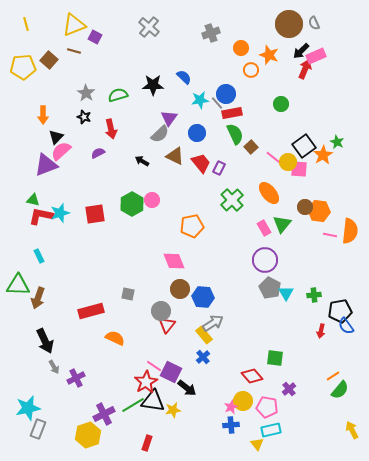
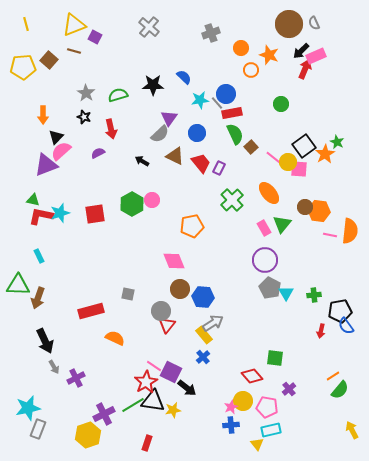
orange star at (323, 155): moved 2 px right, 1 px up
